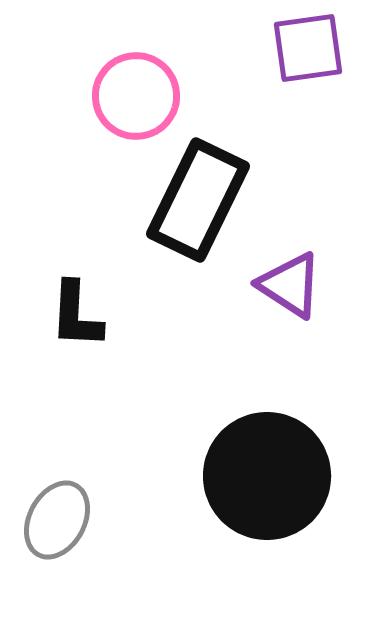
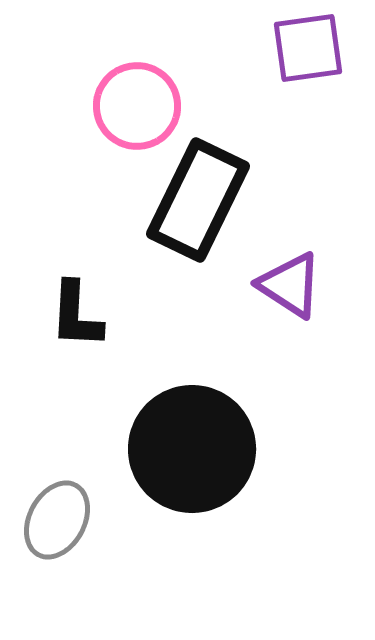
pink circle: moved 1 px right, 10 px down
black circle: moved 75 px left, 27 px up
